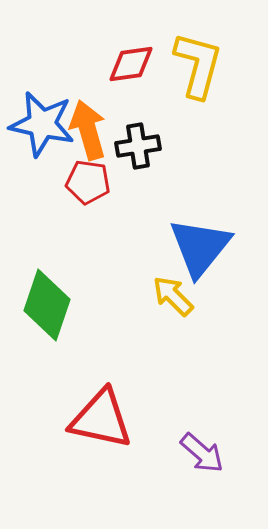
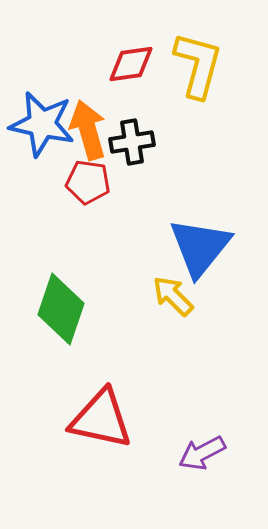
black cross: moved 6 px left, 4 px up
green diamond: moved 14 px right, 4 px down
purple arrow: rotated 111 degrees clockwise
